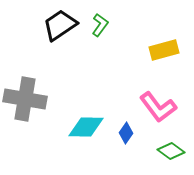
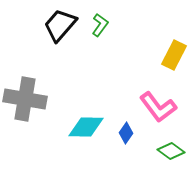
black trapezoid: rotated 15 degrees counterclockwise
yellow rectangle: moved 10 px right, 5 px down; rotated 48 degrees counterclockwise
